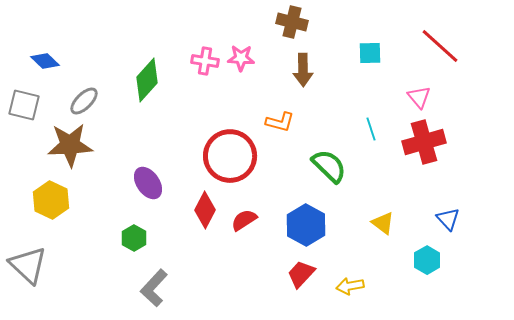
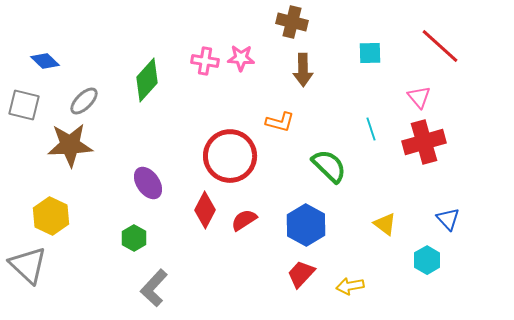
yellow hexagon: moved 16 px down
yellow triangle: moved 2 px right, 1 px down
